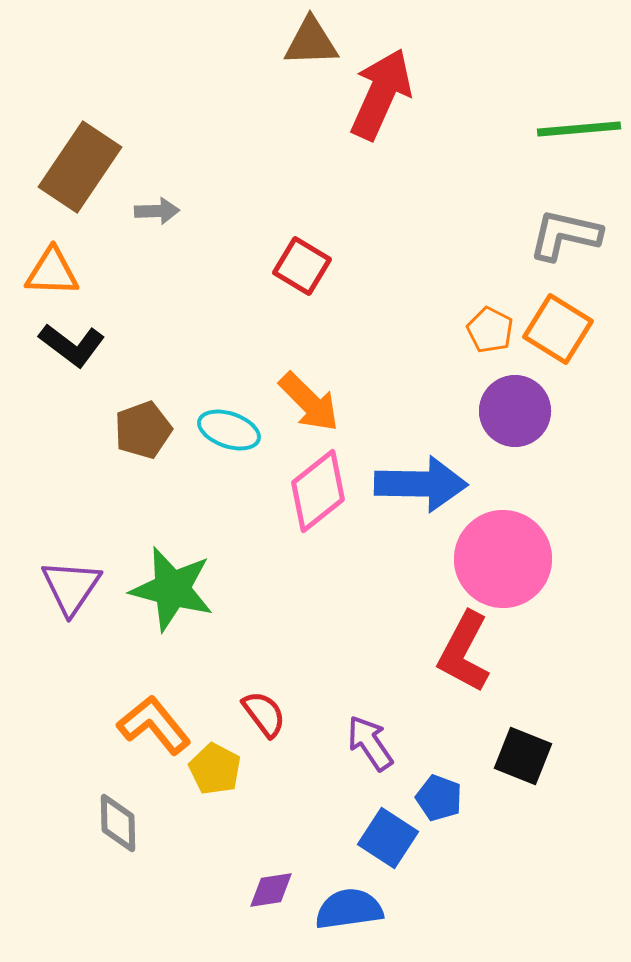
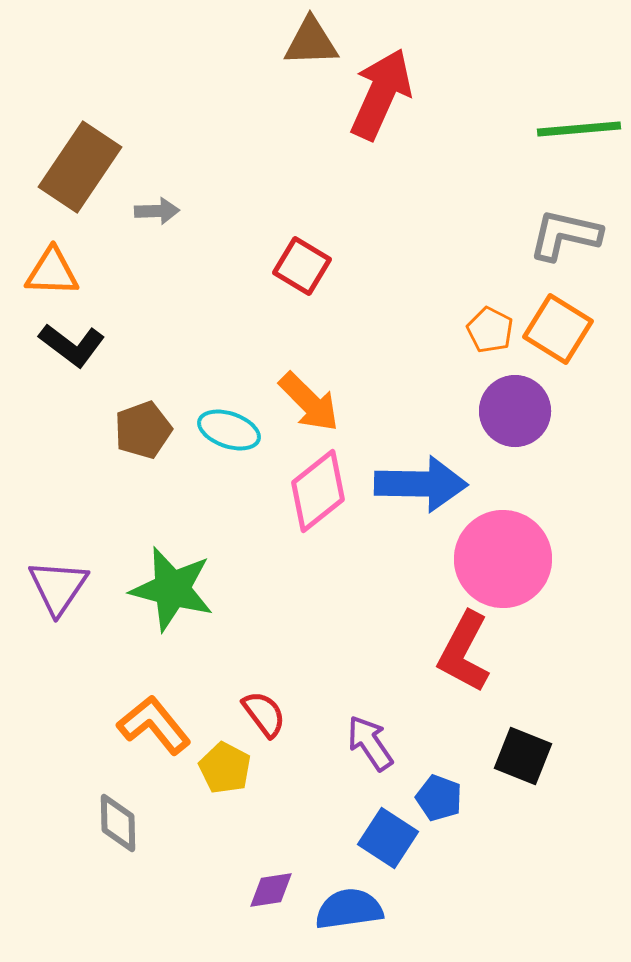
purple triangle: moved 13 px left
yellow pentagon: moved 10 px right, 1 px up
